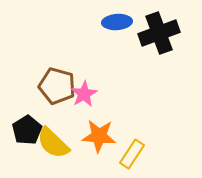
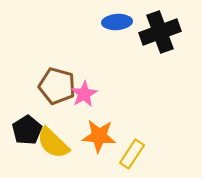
black cross: moved 1 px right, 1 px up
